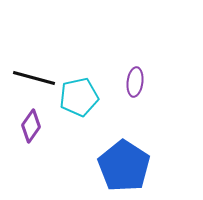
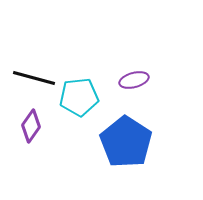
purple ellipse: moved 1 px left, 2 px up; rotated 68 degrees clockwise
cyan pentagon: rotated 6 degrees clockwise
blue pentagon: moved 2 px right, 24 px up
